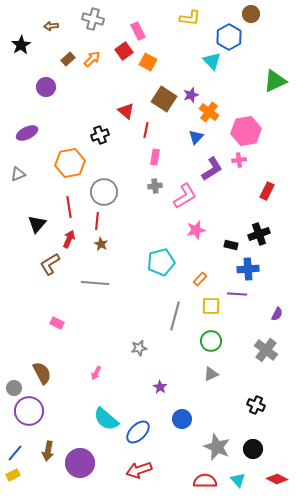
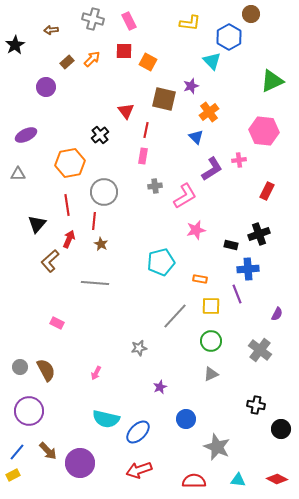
yellow L-shape at (190, 18): moved 5 px down
brown arrow at (51, 26): moved 4 px down
pink rectangle at (138, 31): moved 9 px left, 10 px up
black star at (21, 45): moved 6 px left
red square at (124, 51): rotated 36 degrees clockwise
brown rectangle at (68, 59): moved 1 px left, 3 px down
green triangle at (275, 81): moved 3 px left
purple star at (191, 95): moved 9 px up
brown square at (164, 99): rotated 20 degrees counterclockwise
red triangle at (126, 111): rotated 12 degrees clockwise
orange cross at (209, 112): rotated 18 degrees clockwise
pink hexagon at (246, 131): moved 18 px right; rotated 16 degrees clockwise
purple ellipse at (27, 133): moved 1 px left, 2 px down
black cross at (100, 135): rotated 18 degrees counterclockwise
blue triangle at (196, 137): rotated 28 degrees counterclockwise
pink rectangle at (155, 157): moved 12 px left, 1 px up
gray triangle at (18, 174): rotated 21 degrees clockwise
red line at (69, 207): moved 2 px left, 2 px up
red line at (97, 221): moved 3 px left
brown L-shape at (50, 264): moved 3 px up; rotated 10 degrees counterclockwise
orange rectangle at (200, 279): rotated 56 degrees clockwise
purple line at (237, 294): rotated 66 degrees clockwise
gray line at (175, 316): rotated 28 degrees clockwise
gray cross at (266, 350): moved 6 px left
brown semicircle at (42, 373): moved 4 px right, 3 px up
purple star at (160, 387): rotated 16 degrees clockwise
gray circle at (14, 388): moved 6 px right, 21 px up
black cross at (256, 405): rotated 12 degrees counterclockwise
cyan semicircle at (106, 419): rotated 28 degrees counterclockwise
blue circle at (182, 419): moved 4 px right
black circle at (253, 449): moved 28 px right, 20 px up
brown arrow at (48, 451): rotated 54 degrees counterclockwise
blue line at (15, 453): moved 2 px right, 1 px up
cyan triangle at (238, 480): rotated 42 degrees counterclockwise
red semicircle at (205, 481): moved 11 px left
